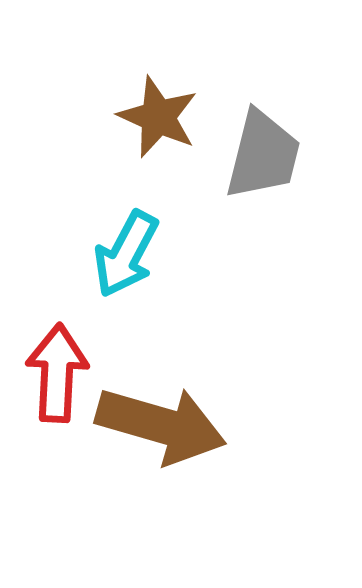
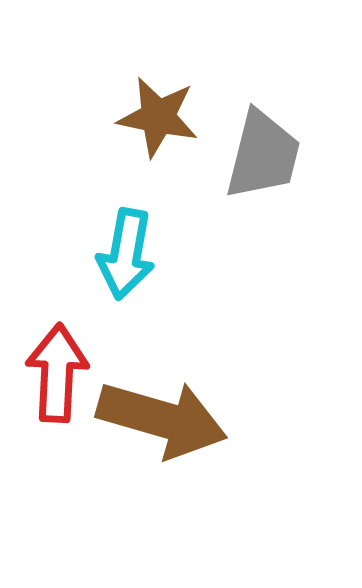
brown star: rotated 12 degrees counterclockwise
cyan arrow: rotated 18 degrees counterclockwise
brown arrow: moved 1 px right, 6 px up
